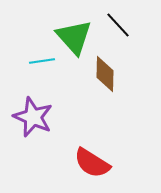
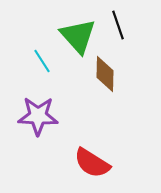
black line: rotated 24 degrees clockwise
green triangle: moved 4 px right, 1 px up
cyan line: rotated 65 degrees clockwise
purple star: moved 5 px right, 1 px up; rotated 21 degrees counterclockwise
